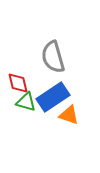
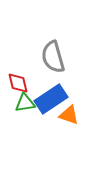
blue rectangle: moved 2 px left, 2 px down
green triangle: moved 1 px left, 1 px down; rotated 25 degrees counterclockwise
